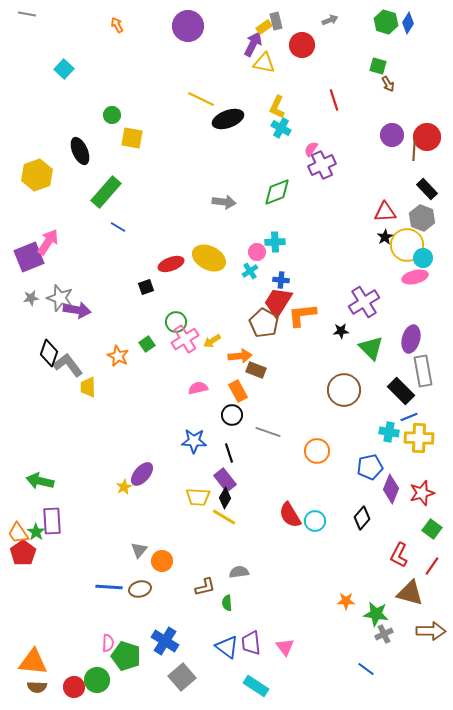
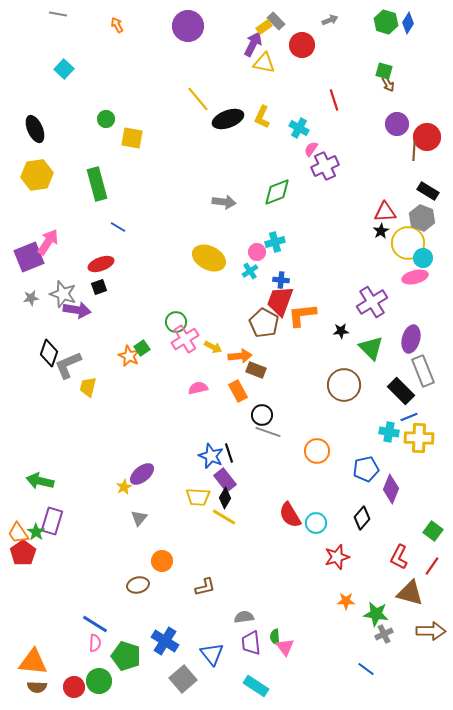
gray line at (27, 14): moved 31 px right
gray rectangle at (276, 21): rotated 30 degrees counterclockwise
green square at (378, 66): moved 6 px right, 5 px down
yellow line at (201, 99): moved 3 px left; rotated 24 degrees clockwise
yellow L-shape at (277, 107): moved 15 px left, 10 px down
green circle at (112, 115): moved 6 px left, 4 px down
cyan cross at (281, 128): moved 18 px right
purple circle at (392, 135): moved 5 px right, 11 px up
black ellipse at (80, 151): moved 45 px left, 22 px up
purple cross at (322, 165): moved 3 px right, 1 px down
yellow hexagon at (37, 175): rotated 12 degrees clockwise
black rectangle at (427, 189): moved 1 px right, 2 px down; rotated 15 degrees counterclockwise
green rectangle at (106, 192): moved 9 px left, 8 px up; rotated 56 degrees counterclockwise
black star at (385, 237): moved 4 px left, 6 px up
cyan cross at (275, 242): rotated 12 degrees counterclockwise
yellow circle at (407, 245): moved 1 px right, 2 px up
red ellipse at (171, 264): moved 70 px left
black square at (146, 287): moved 47 px left
gray star at (60, 298): moved 3 px right, 4 px up
red trapezoid at (278, 302): moved 2 px right, 1 px up; rotated 12 degrees counterclockwise
purple cross at (364, 302): moved 8 px right
yellow arrow at (212, 341): moved 1 px right, 6 px down; rotated 120 degrees counterclockwise
green square at (147, 344): moved 5 px left, 4 px down
orange star at (118, 356): moved 11 px right
gray L-shape at (68, 365): rotated 76 degrees counterclockwise
gray rectangle at (423, 371): rotated 12 degrees counterclockwise
yellow trapezoid at (88, 387): rotated 15 degrees clockwise
brown circle at (344, 390): moved 5 px up
black circle at (232, 415): moved 30 px right
blue star at (194, 441): moved 17 px right, 15 px down; rotated 20 degrees clockwise
blue pentagon at (370, 467): moved 4 px left, 2 px down
purple ellipse at (142, 474): rotated 10 degrees clockwise
red star at (422, 493): moved 85 px left, 64 px down
purple rectangle at (52, 521): rotated 20 degrees clockwise
cyan circle at (315, 521): moved 1 px right, 2 px down
green square at (432, 529): moved 1 px right, 2 px down
gray triangle at (139, 550): moved 32 px up
red L-shape at (399, 555): moved 2 px down
gray semicircle at (239, 572): moved 5 px right, 45 px down
blue line at (109, 587): moved 14 px left, 37 px down; rotated 28 degrees clockwise
brown ellipse at (140, 589): moved 2 px left, 4 px up
green semicircle at (227, 603): moved 48 px right, 34 px down
pink semicircle at (108, 643): moved 13 px left
blue triangle at (227, 647): moved 15 px left, 7 px down; rotated 15 degrees clockwise
gray square at (182, 677): moved 1 px right, 2 px down
green circle at (97, 680): moved 2 px right, 1 px down
